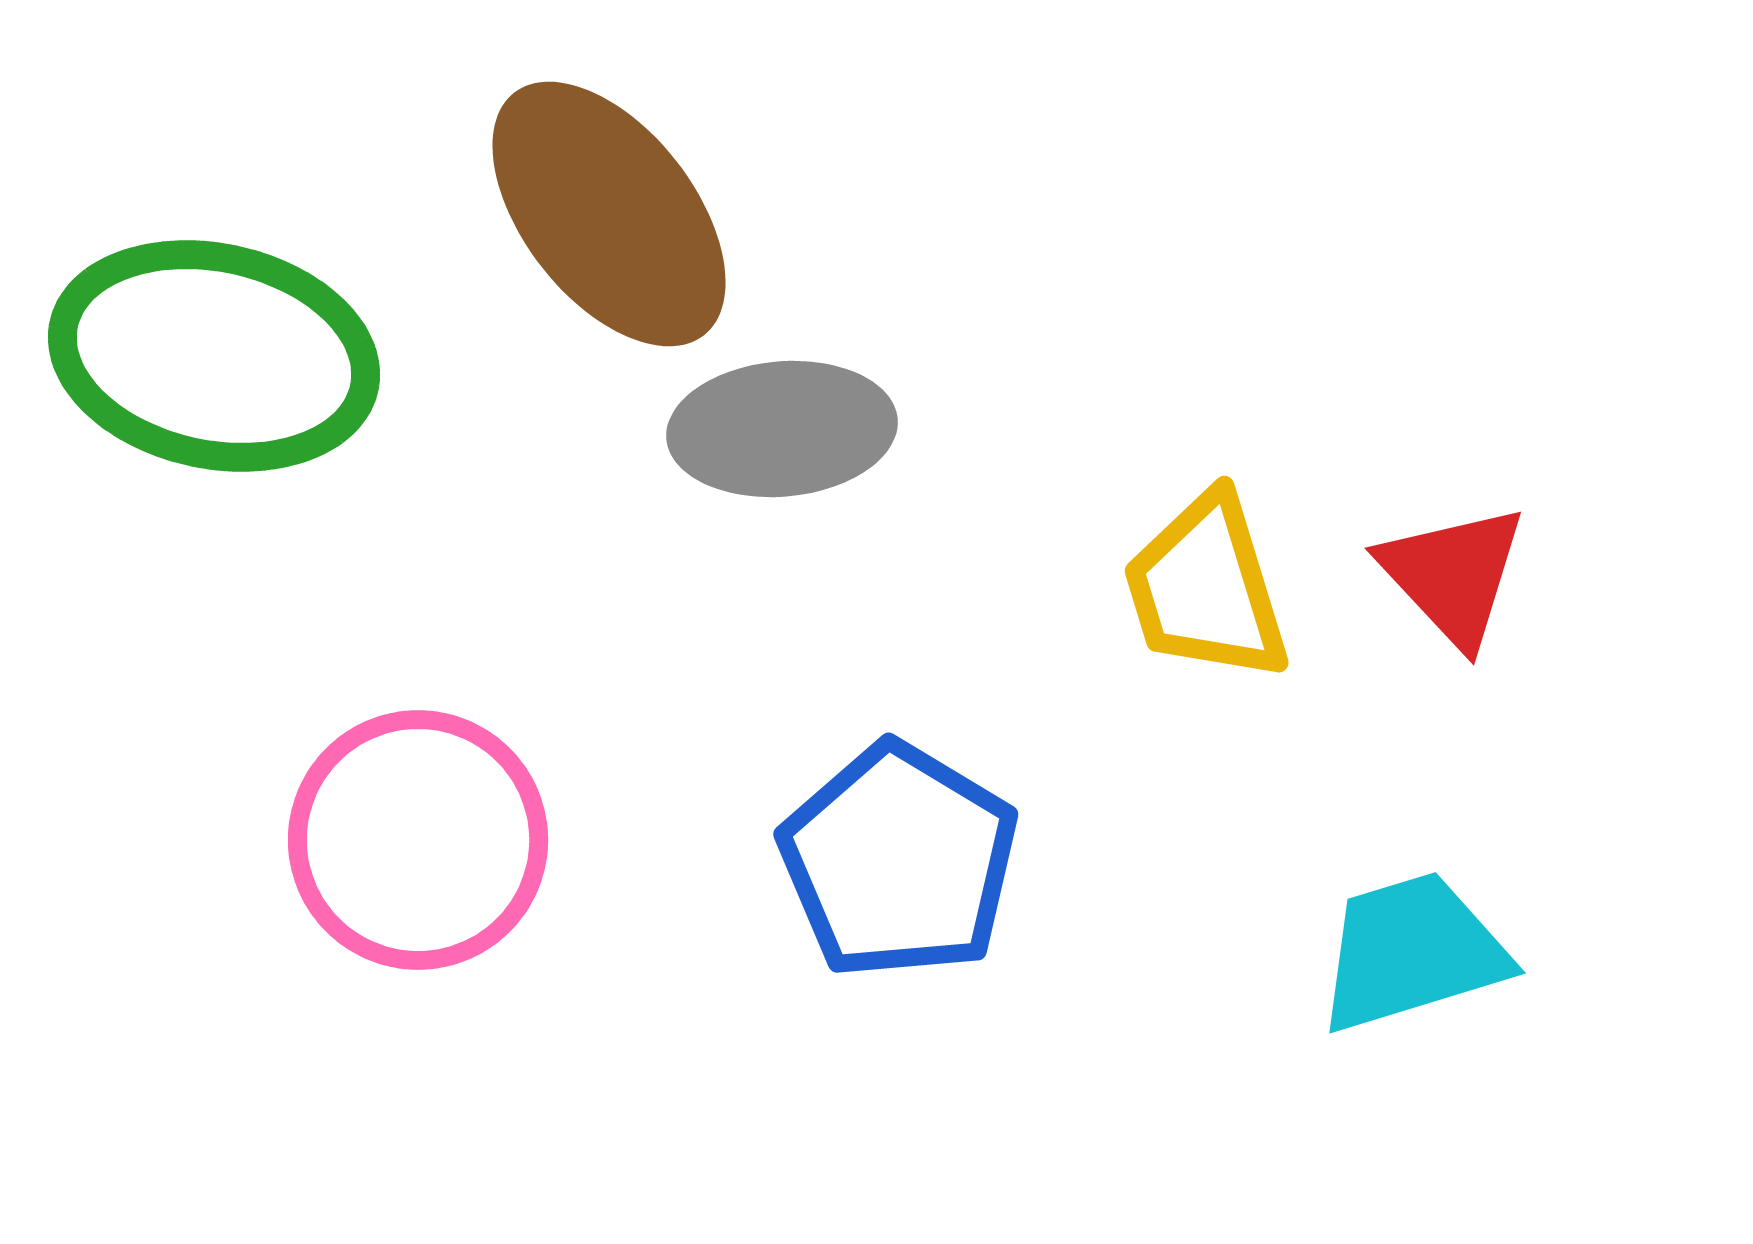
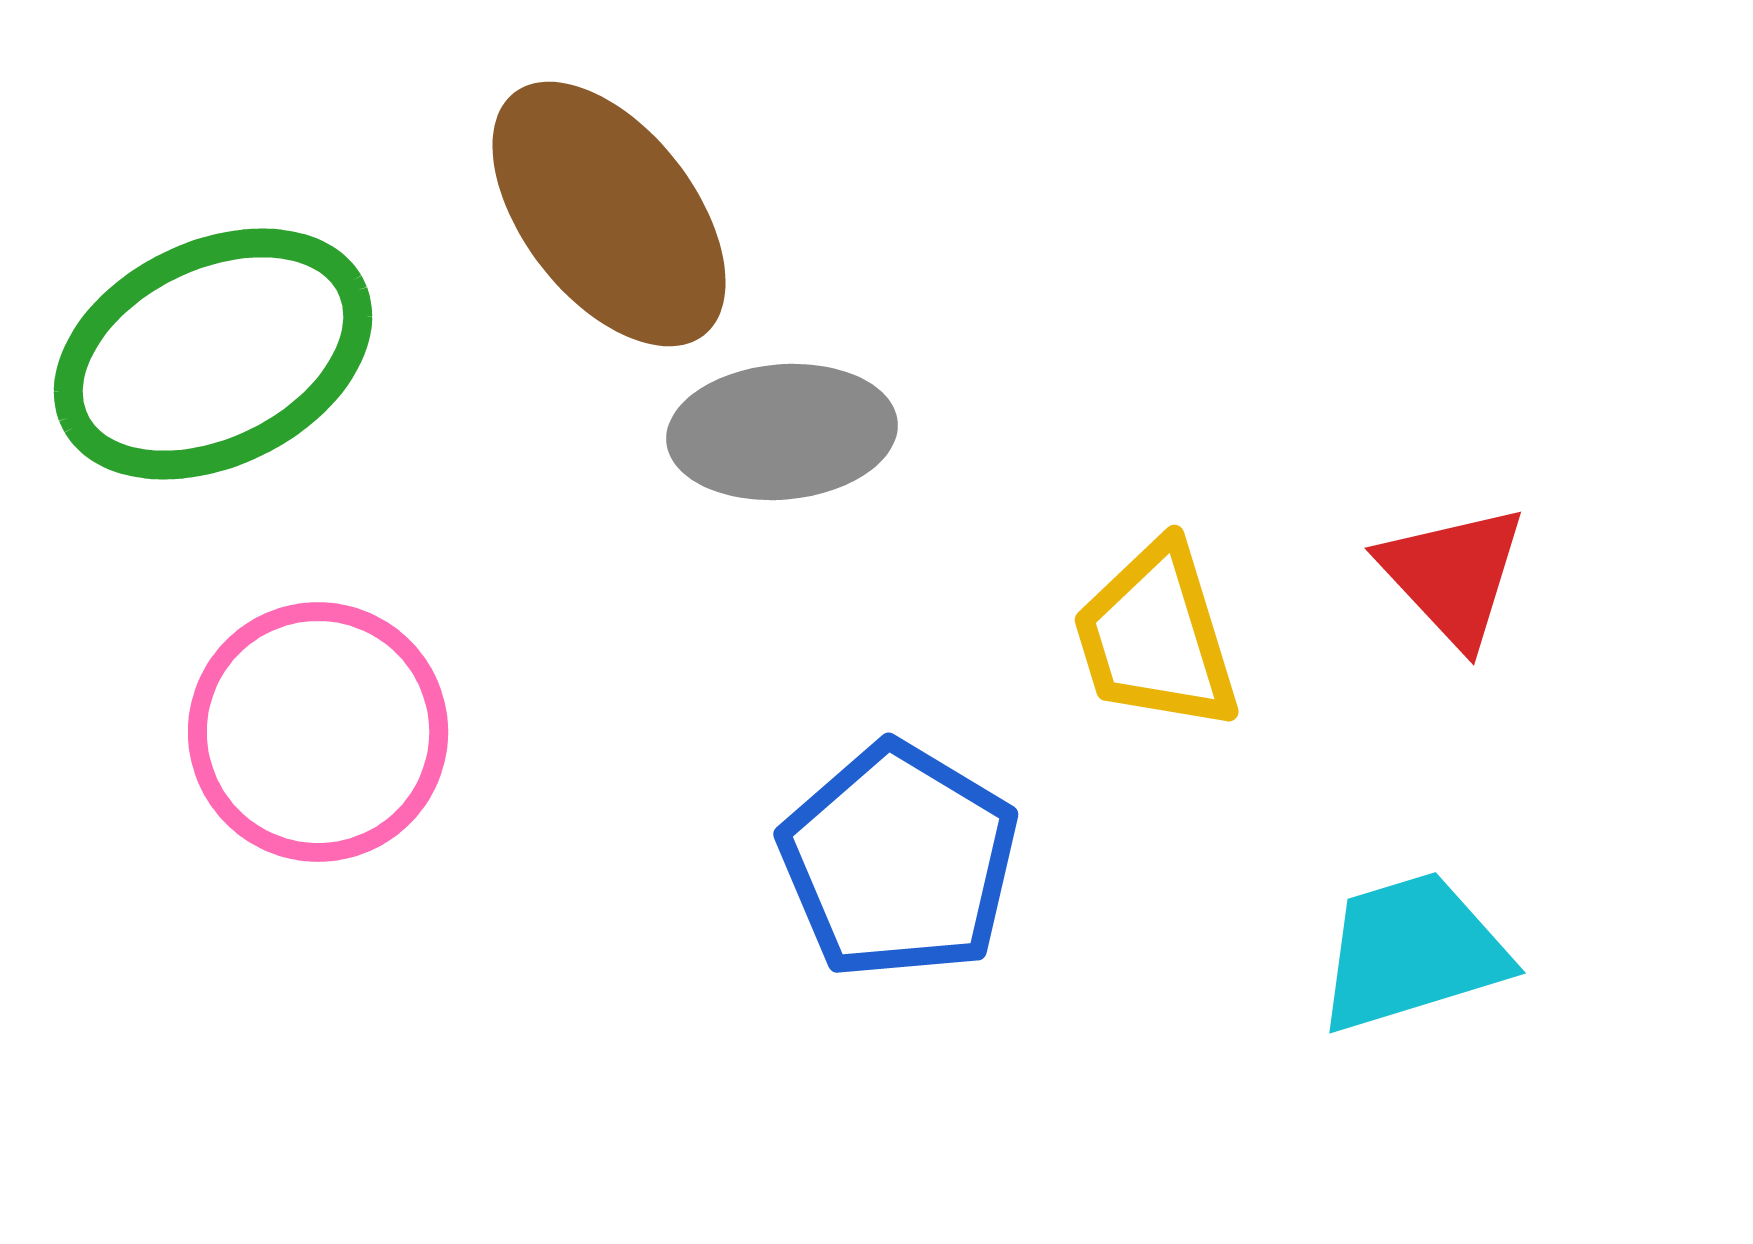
green ellipse: moved 1 px left, 2 px up; rotated 38 degrees counterclockwise
gray ellipse: moved 3 px down
yellow trapezoid: moved 50 px left, 49 px down
pink circle: moved 100 px left, 108 px up
